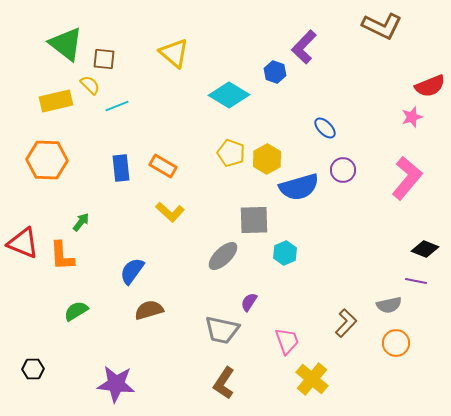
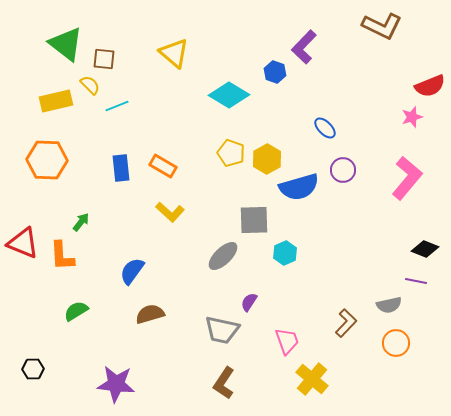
brown semicircle at (149, 310): moved 1 px right, 4 px down
